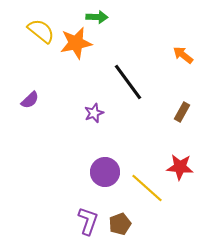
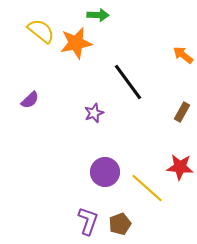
green arrow: moved 1 px right, 2 px up
